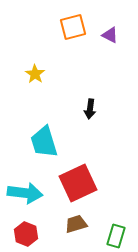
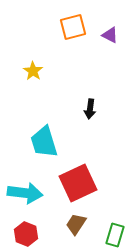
yellow star: moved 2 px left, 3 px up
brown trapezoid: rotated 40 degrees counterclockwise
green rectangle: moved 1 px left, 1 px up
